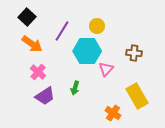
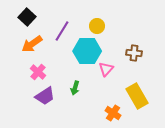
orange arrow: rotated 110 degrees clockwise
